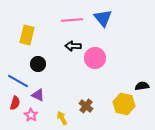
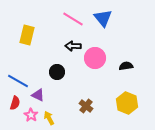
pink line: moved 1 px right, 1 px up; rotated 35 degrees clockwise
black circle: moved 19 px right, 8 px down
black semicircle: moved 16 px left, 20 px up
yellow hexagon: moved 3 px right, 1 px up; rotated 10 degrees clockwise
yellow arrow: moved 13 px left
